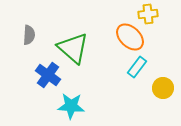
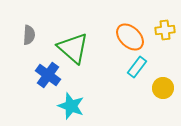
yellow cross: moved 17 px right, 16 px down
cyan star: rotated 16 degrees clockwise
